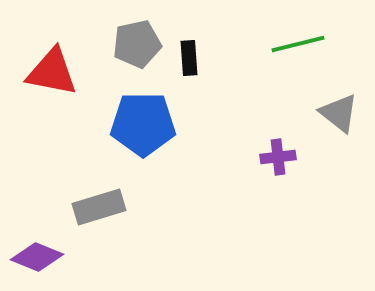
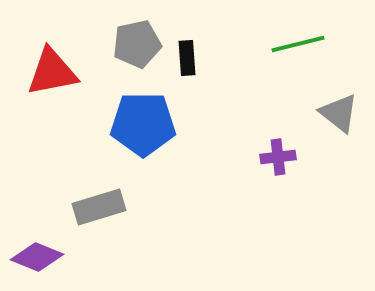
black rectangle: moved 2 px left
red triangle: rotated 22 degrees counterclockwise
